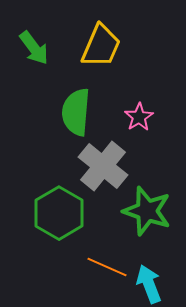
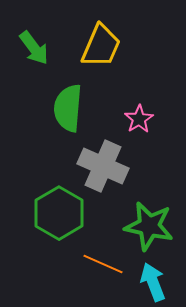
green semicircle: moved 8 px left, 4 px up
pink star: moved 2 px down
gray cross: rotated 15 degrees counterclockwise
green star: moved 2 px right, 15 px down; rotated 6 degrees counterclockwise
orange line: moved 4 px left, 3 px up
cyan arrow: moved 4 px right, 2 px up
